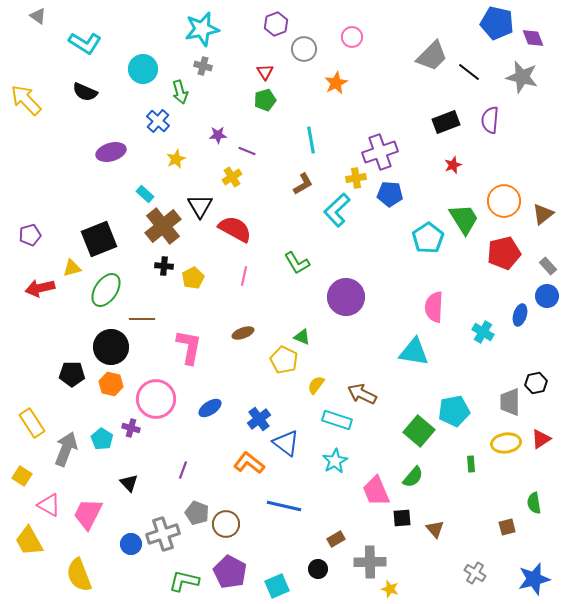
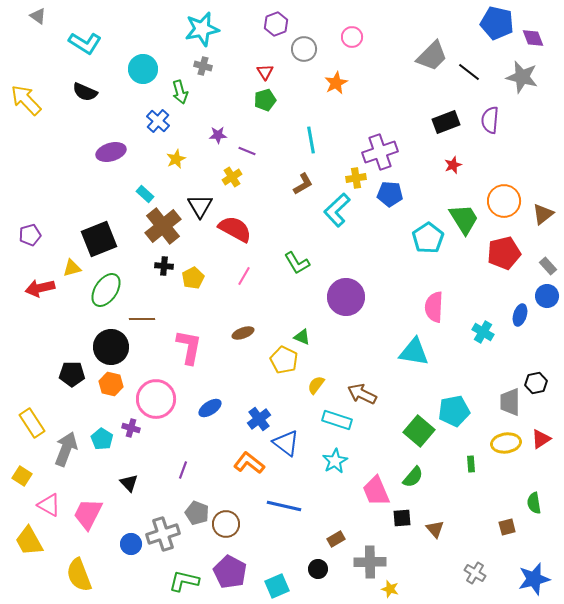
pink line at (244, 276): rotated 18 degrees clockwise
